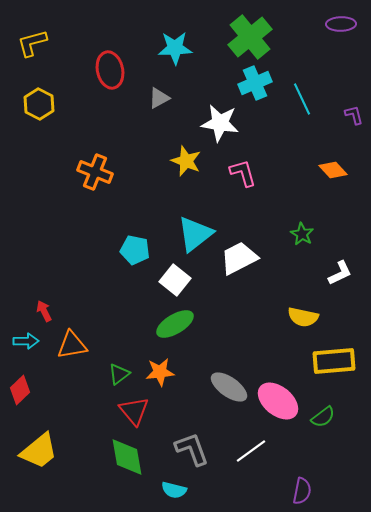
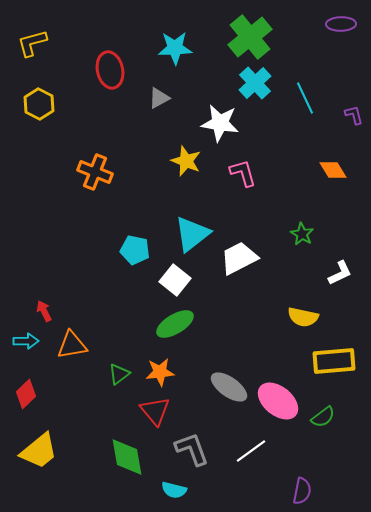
cyan cross: rotated 20 degrees counterclockwise
cyan line: moved 3 px right, 1 px up
orange diamond: rotated 12 degrees clockwise
cyan triangle: moved 3 px left
red diamond: moved 6 px right, 4 px down
red triangle: moved 21 px right
